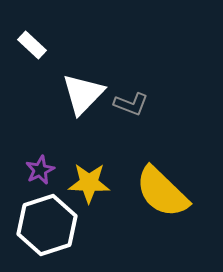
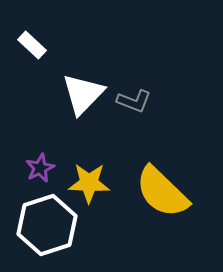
gray L-shape: moved 3 px right, 3 px up
purple star: moved 2 px up
